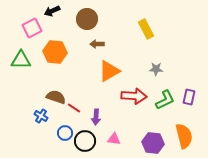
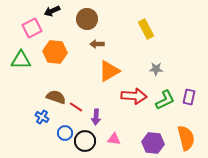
red line: moved 2 px right, 1 px up
blue cross: moved 1 px right, 1 px down
orange semicircle: moved 2 px right, 2 px down
